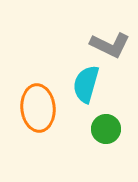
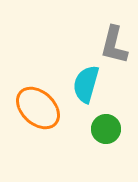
gray L-shape: moved 4 px right; rotated 78 degrees clockwise
orange ellipse: rotated 42 degrees counterclockwise
